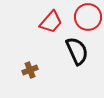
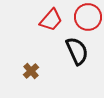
red trapezoid: moved 2 px up
brown cross: moved 1 px right, 1 px down; rotated 21 degrees counterclockwise
